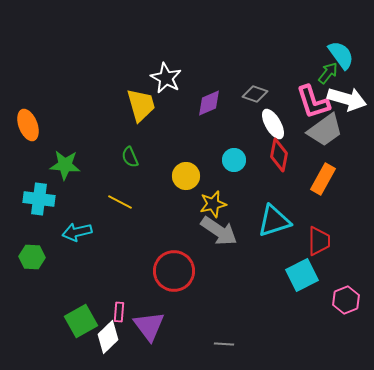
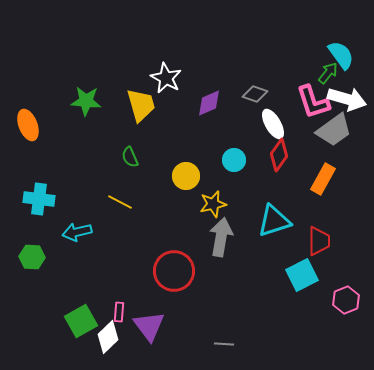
gray trapezoid: moved 9 px right
red diamond: rotated 24 degrees clockwise
green star: moved 21 px right, 64 px up
gray arrow: moved 2 px right, 6 px down; rotated 114 degrees counterclockwise
